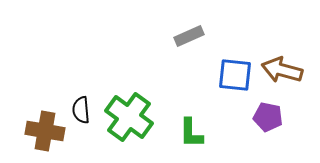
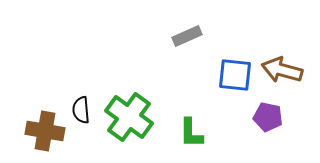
gray rectangle: moved 2 px left
